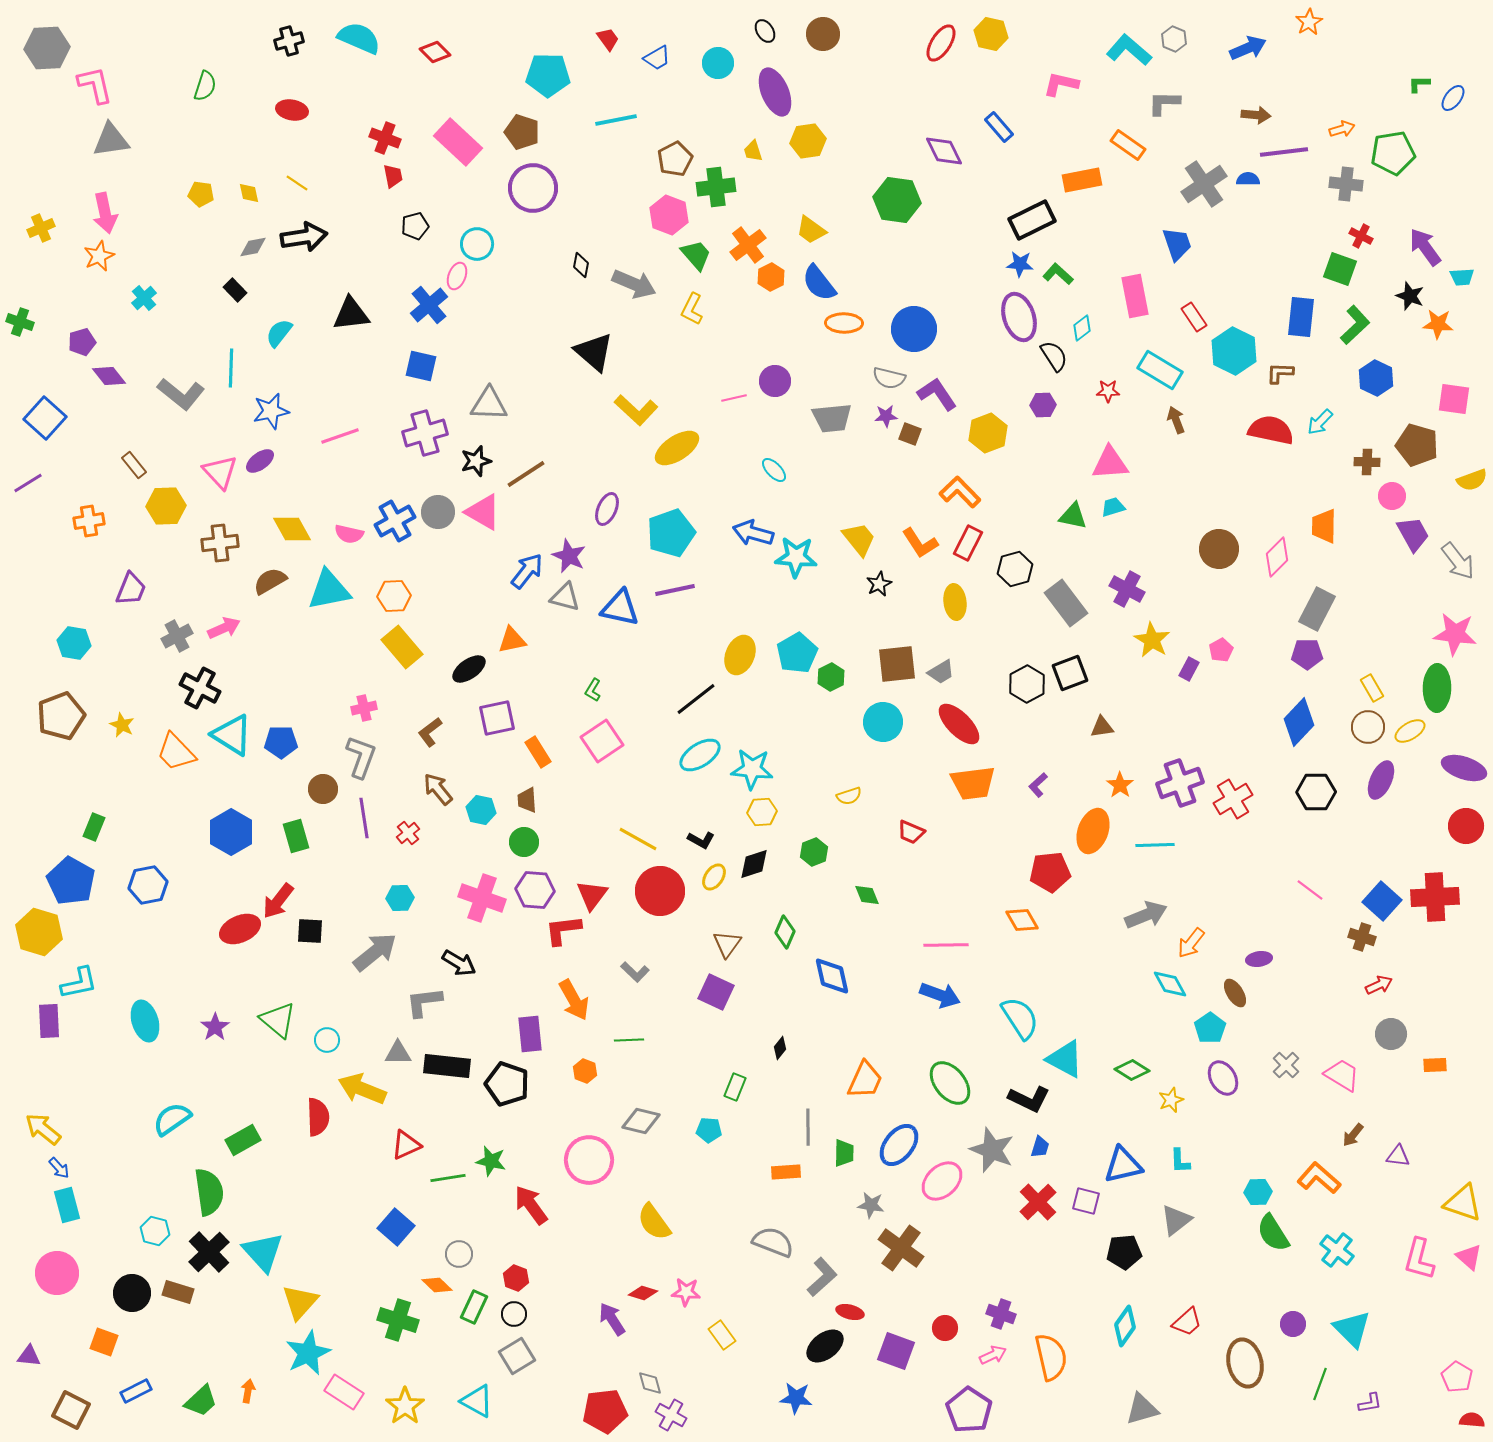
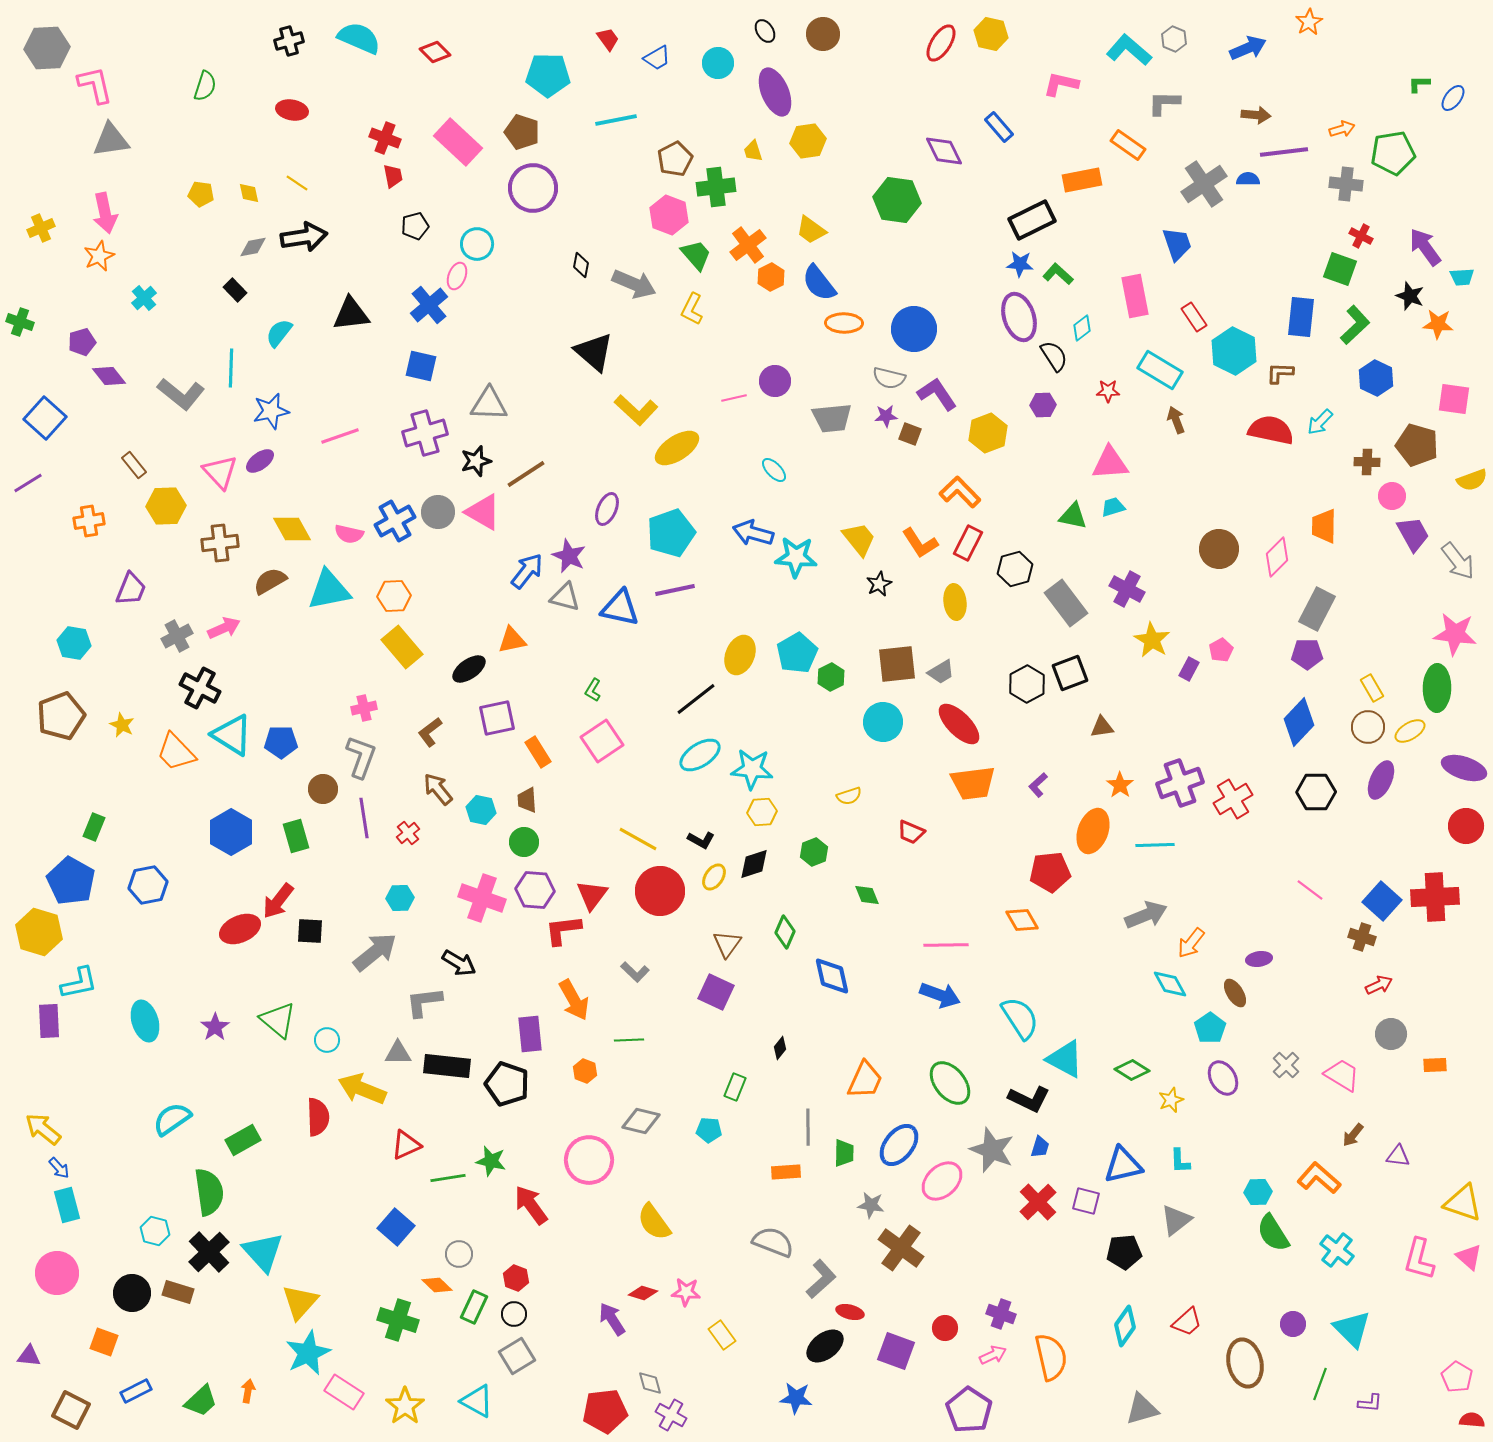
gray L-shape at (822, 1277): moved 1 px left, 2 px down
purple L-shape at (1370, 1403): rotated 15 degrees clockwise
